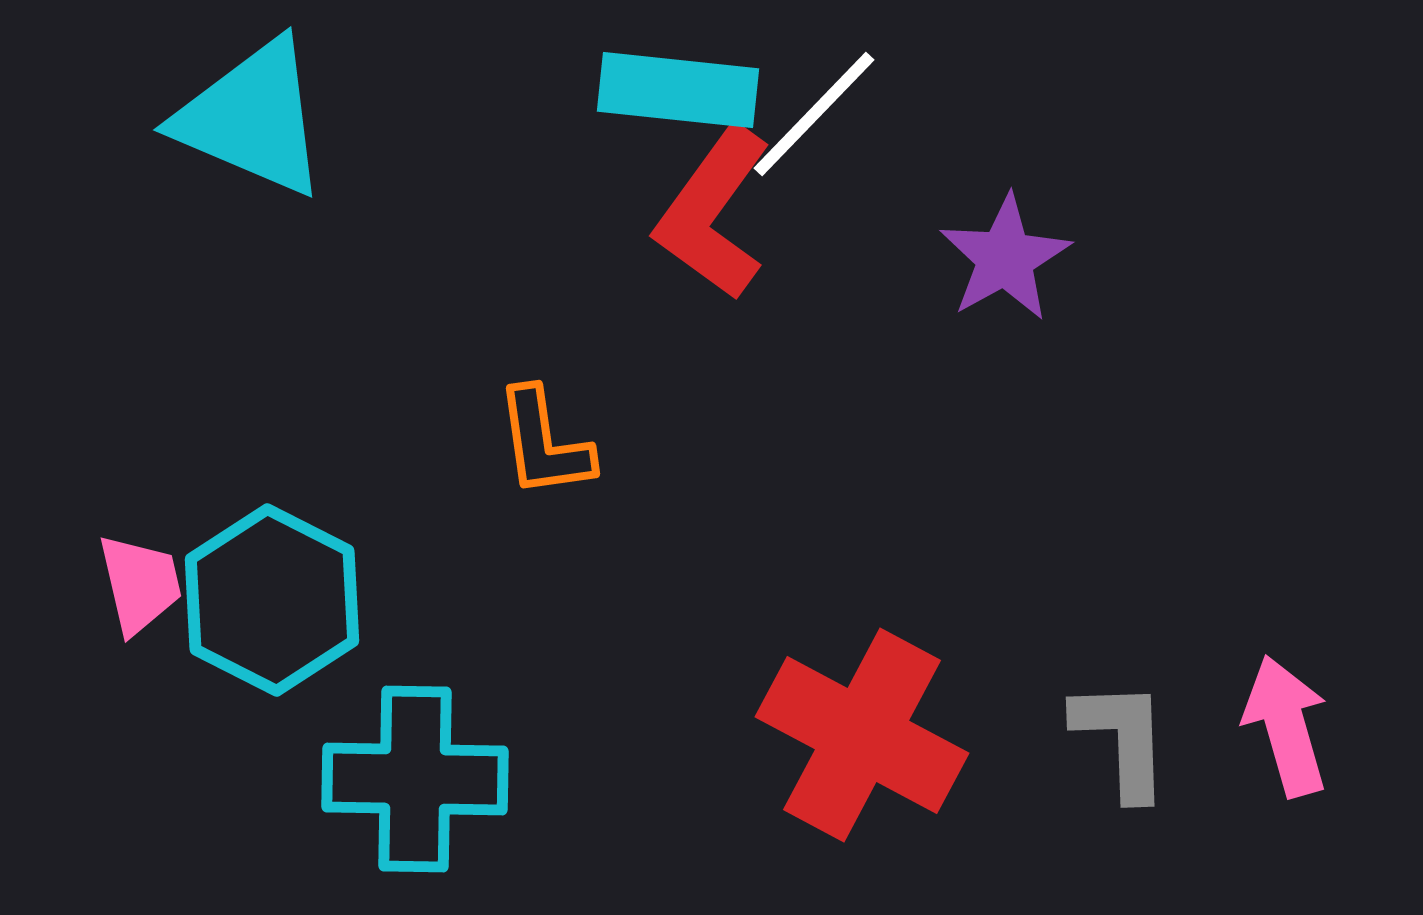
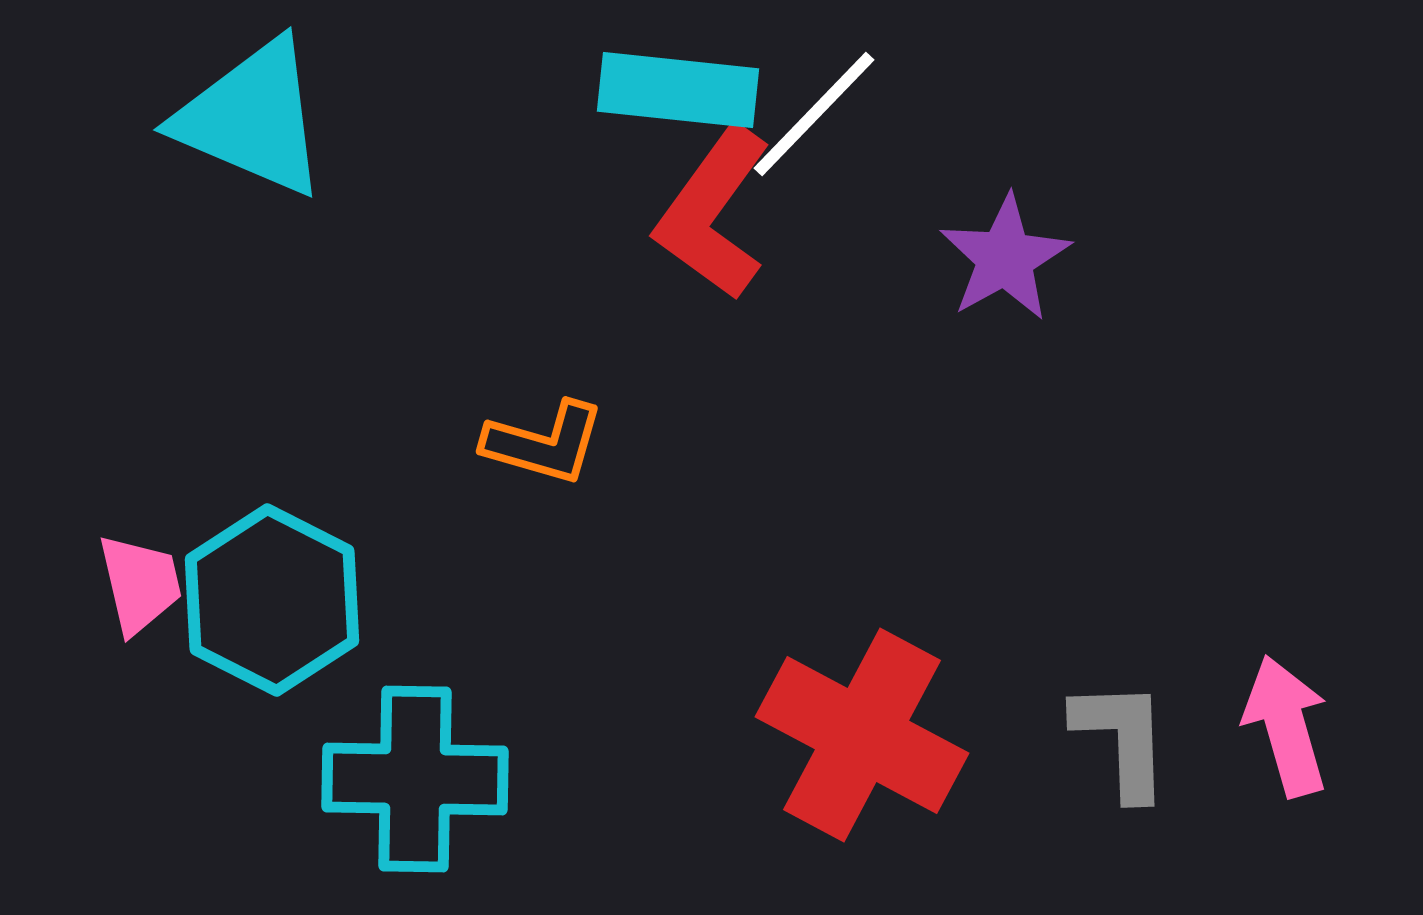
orange L-shape: rotated 66 degrees counterclockwise
